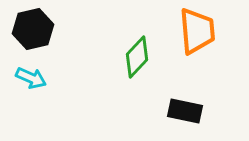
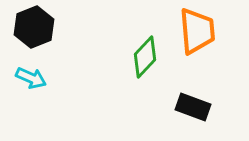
black hexagon: moved 1 px right, 2 px up; rotated 9 degrees counterclockwise
green diamond: moved 8 px right
black rectangle: moved 8 px right, 4 px up; rotated 8 degrees clockwise
